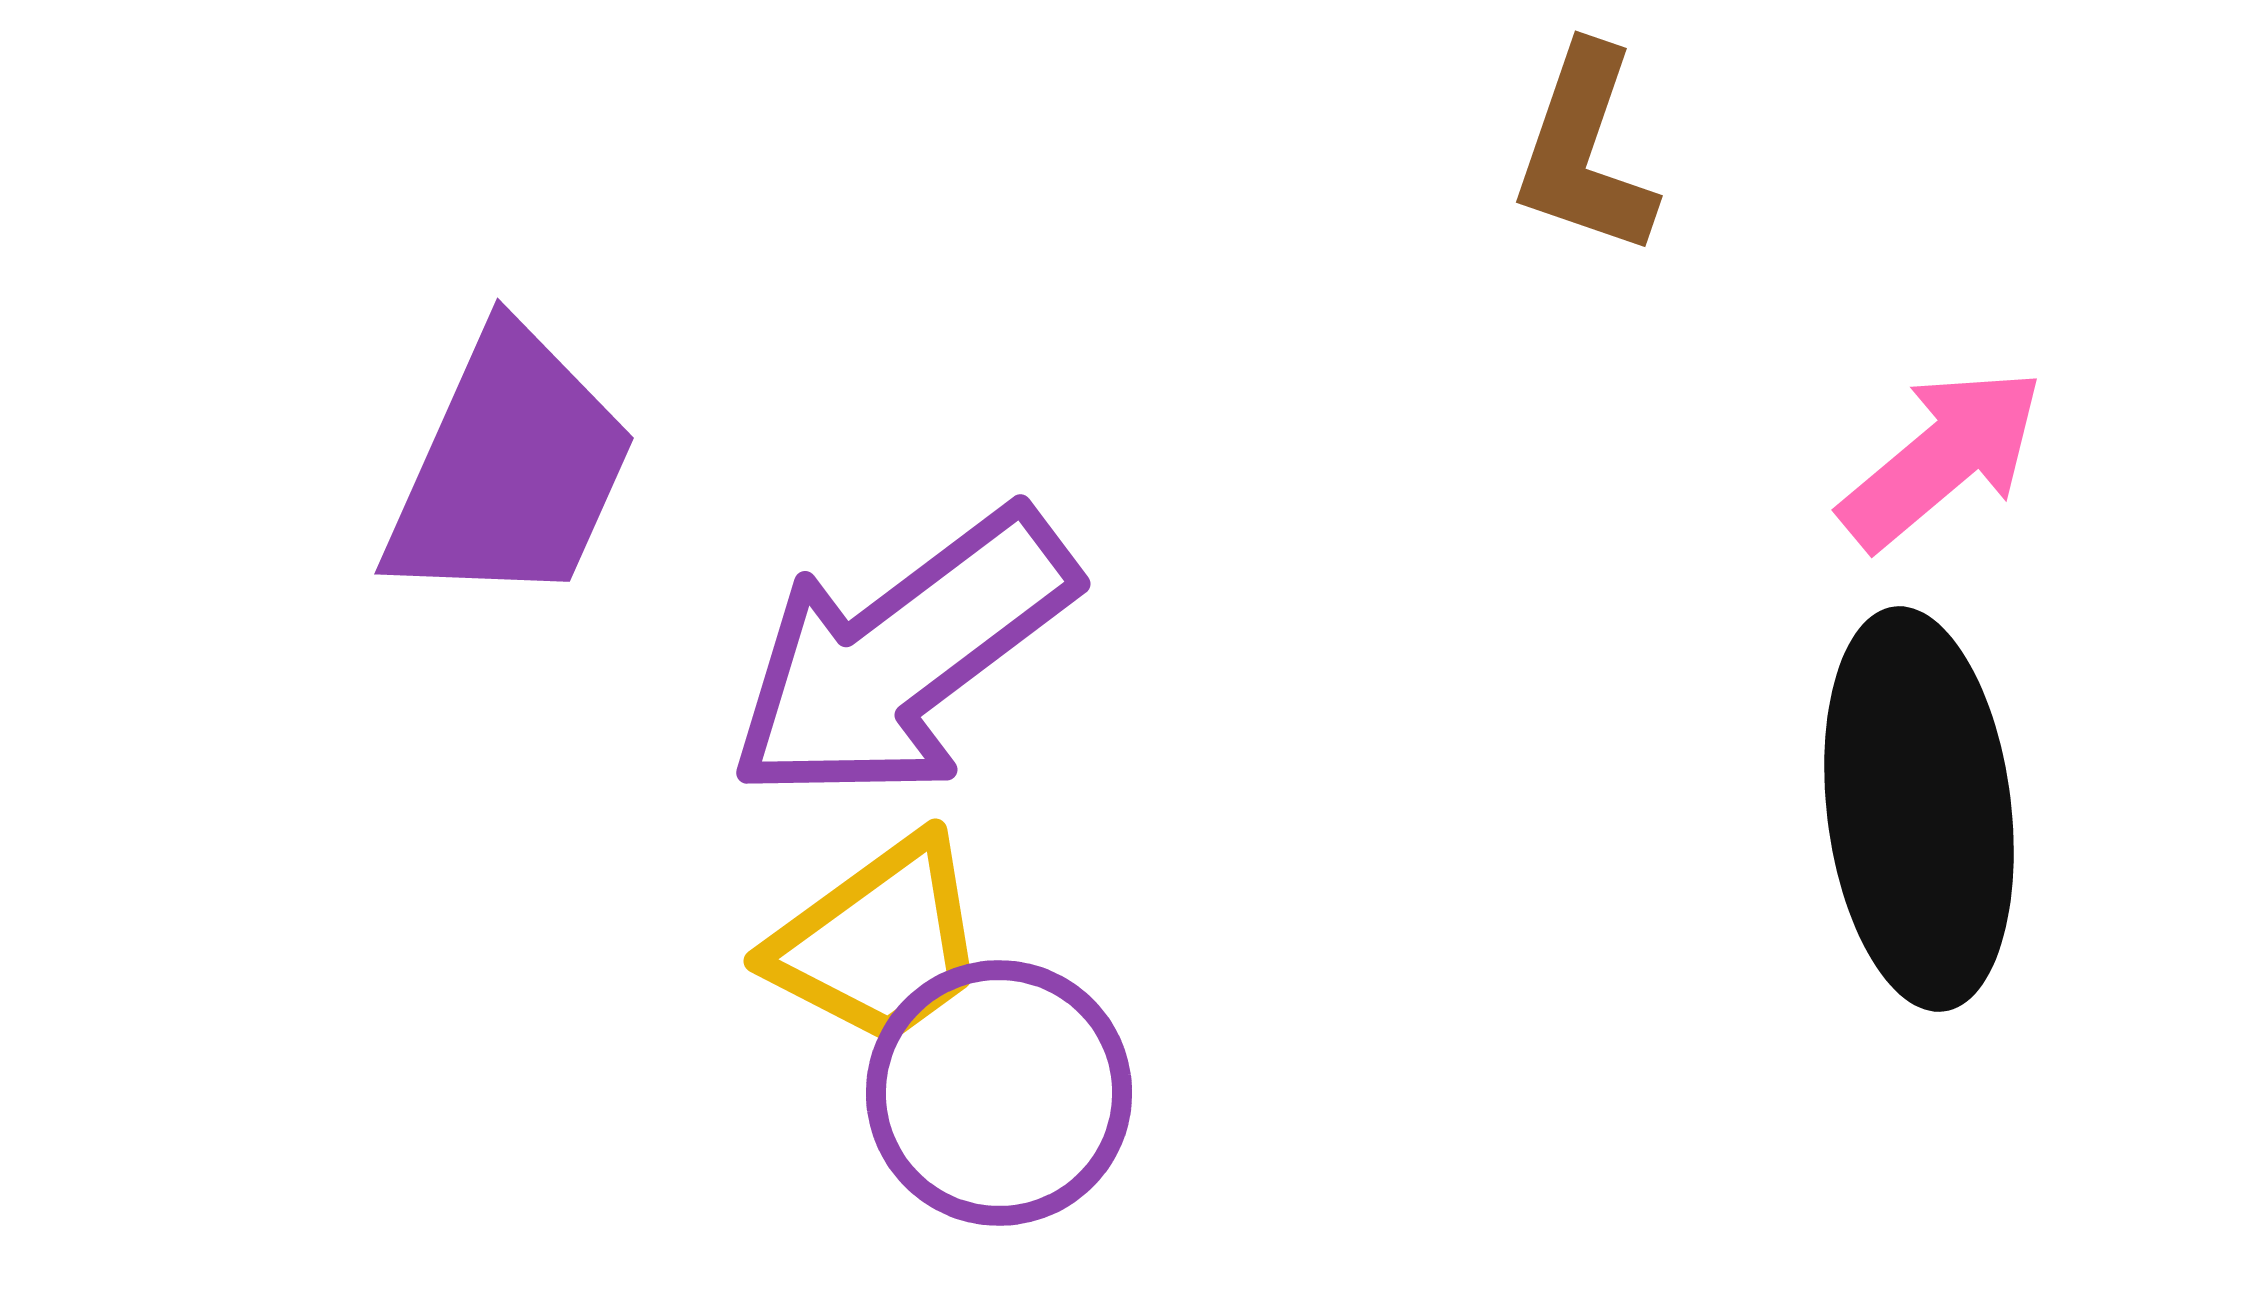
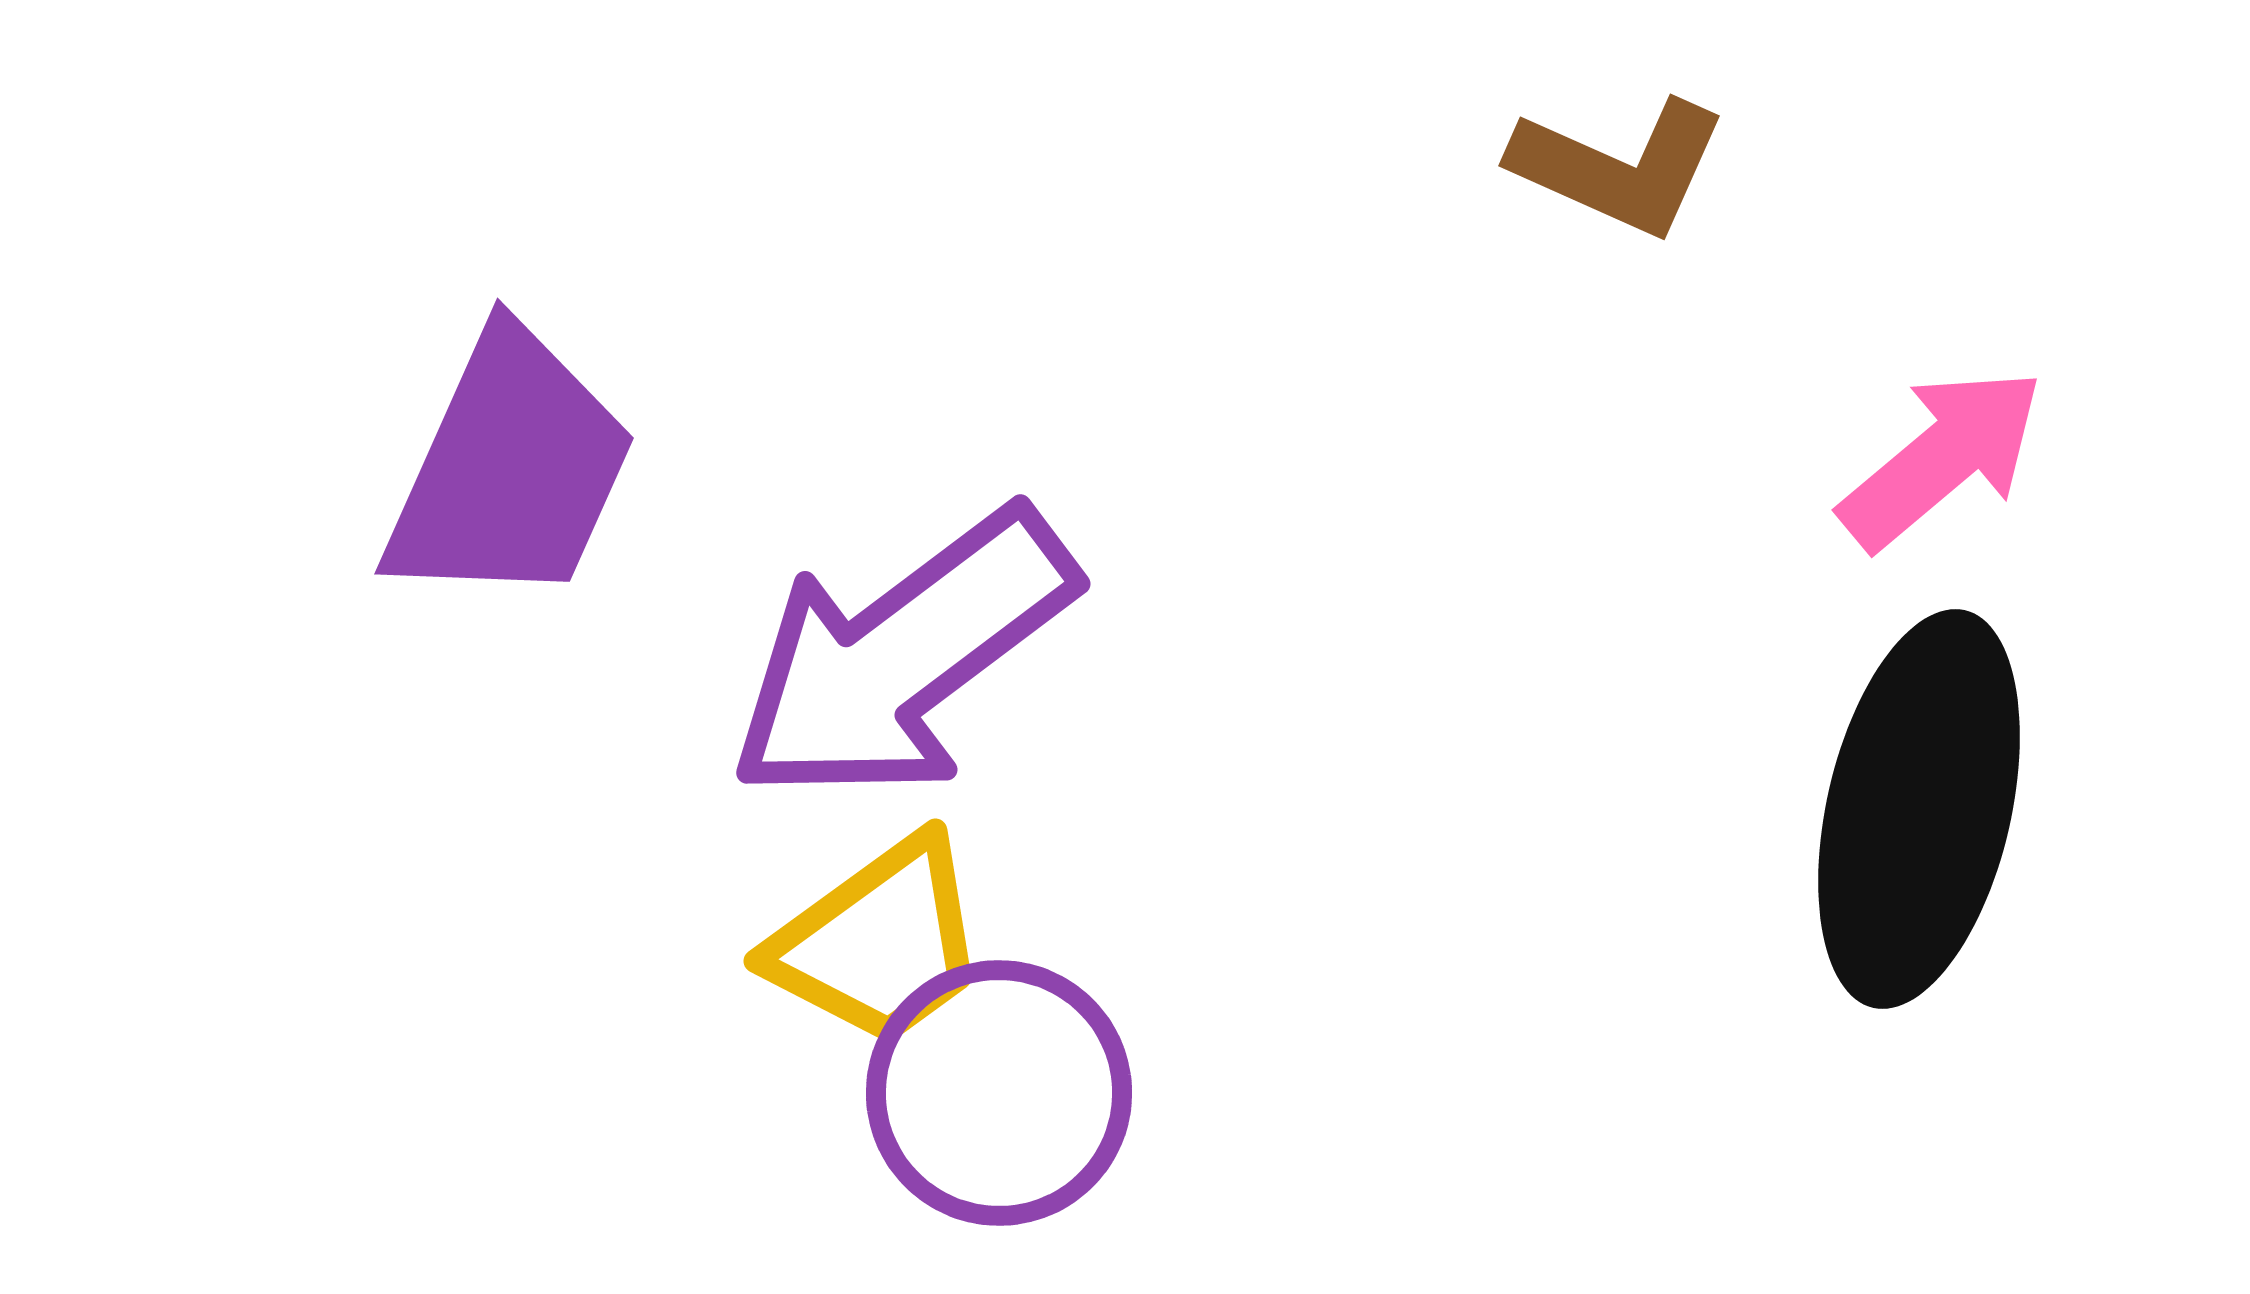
brown L-shape: moved 34 px right, 16 px down; rotated 85 degrees counterclockwise
black ellipse: rotated 20 degrees clockwise
